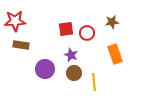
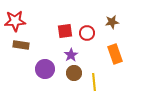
red square: moved 1 px left, 2 px down
purple star: rotated 16 degrees clockwise
